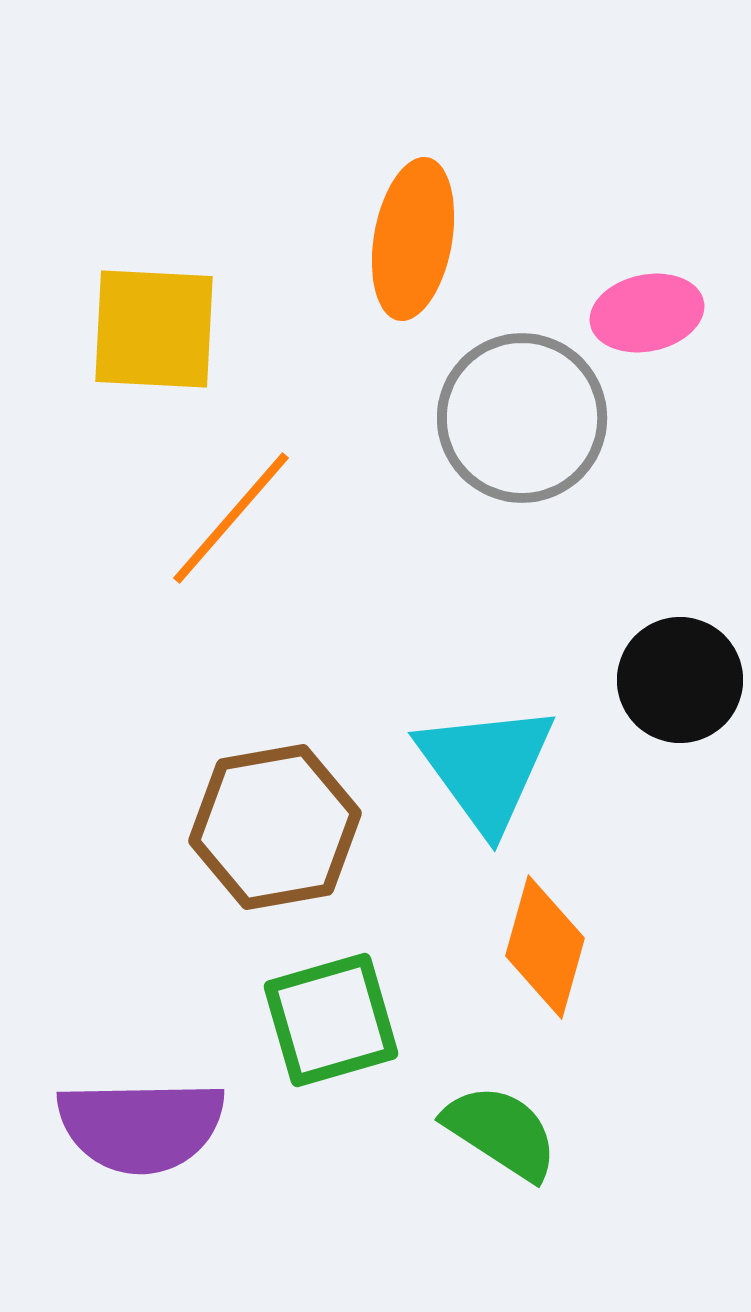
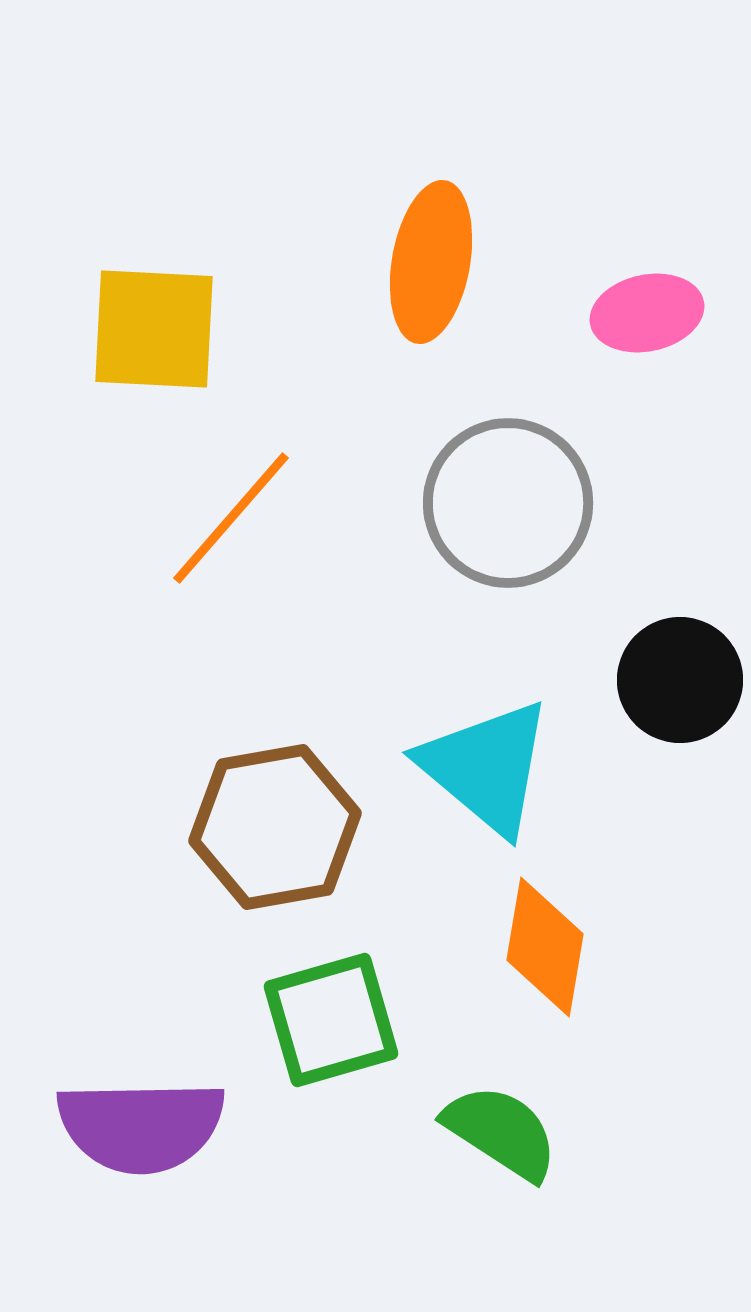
orange ellipse: moved 18 px right, 23 px down
gray circle: moved 14 px left, 85 px down
cyan triangle: rotated 14 degrees counterclockwise
orange diamond: rotated 6 degrees counterclockwise
